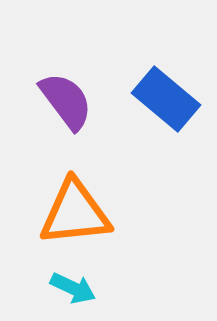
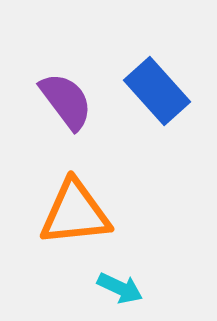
blue rectangle: moved 9 px left, 8 px up; rotated 8 degrees clockwise
cyan arrow: moved 47 px right
